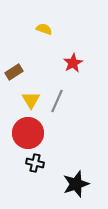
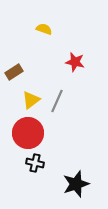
red star: moved 2 px right, 1 px up; rotated 30 degrees counterclockwise
yellow triangle: rotated 24 degrees clockwise
